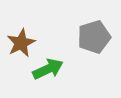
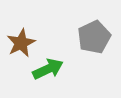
gray pentagon: rotated 8 degrees counterclockwise
